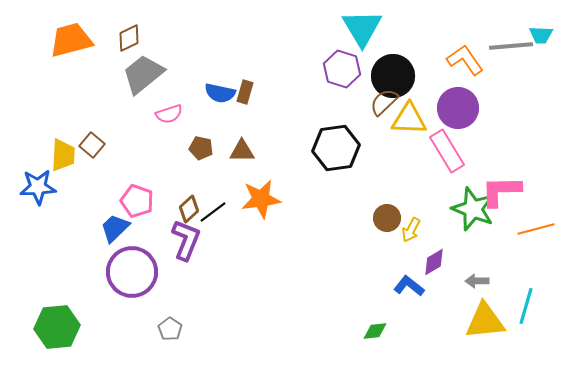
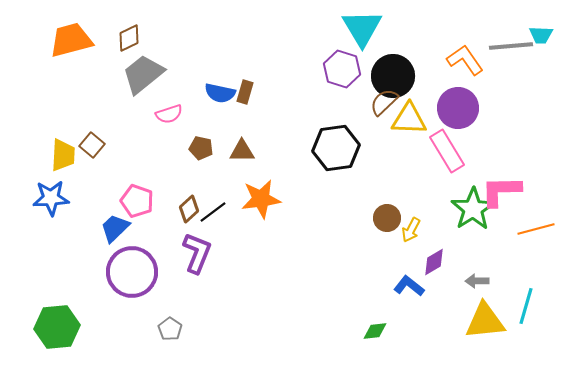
blue star at (38, 187): moved 13 px right, 11 px down
green star at (473, 209): rotated 18 degrees clockwise
purple L-shape at (186, 240): moved 11 px right, 13 px down
